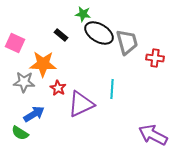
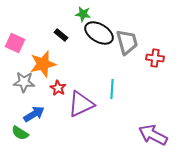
orange star: rotated 16 degrees counterclockwise
